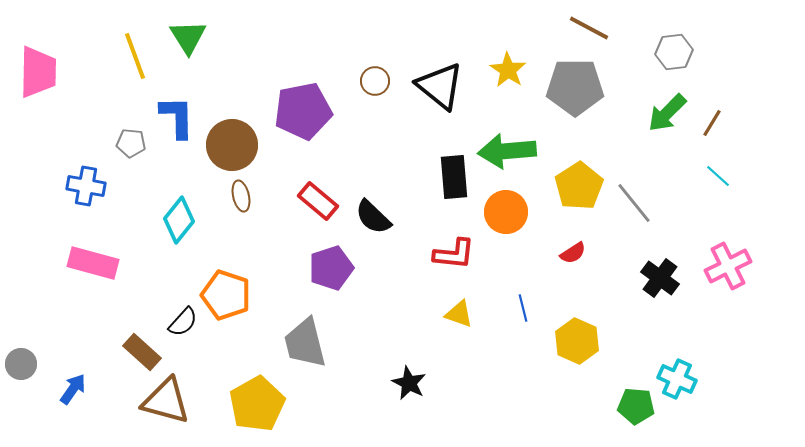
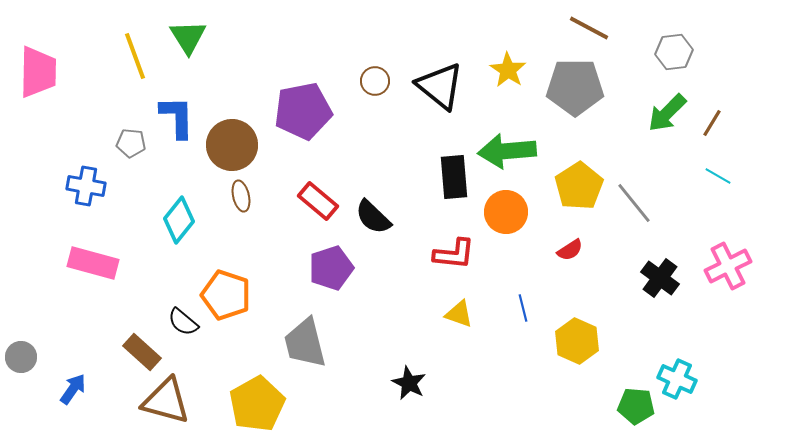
cyan line at (718, 176): rotated 12 degrees counterclockwise
red semicircle at (573, 253): moved 3 px left, 3 px up
black semicircle at (183, 322): rotated 88 degrees clockwise
gray circle at (21, 364): moved 7 px up
